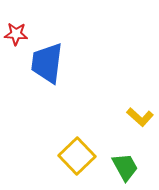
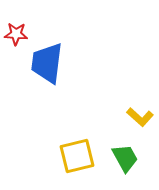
yellow square: rotated 30 degrees clockwise
green trapezoid: moved 9 px up
